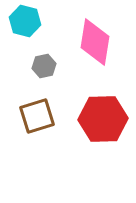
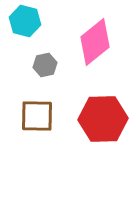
pink diamond: rotated 42 degrees clockwise
gray hexagon: moved 1 px right, 1 px up
brown square: rotated 18 degrees clockwise
